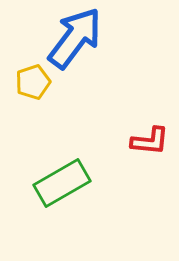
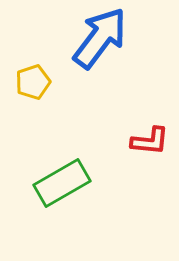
blue arrow: moved 25 px right
